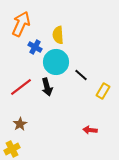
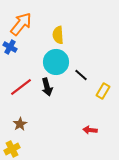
orange arrow: rotated 15 degrees clockwise
blue cross: moved 25 px left
